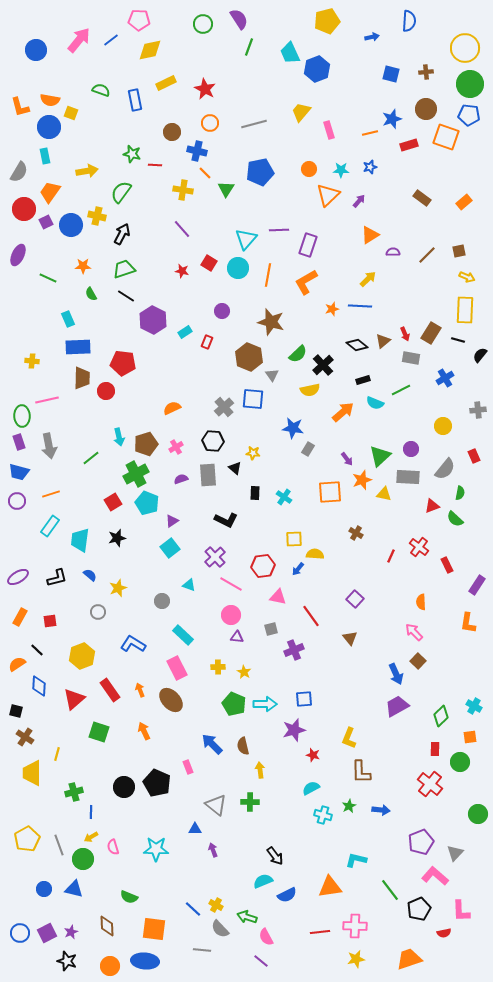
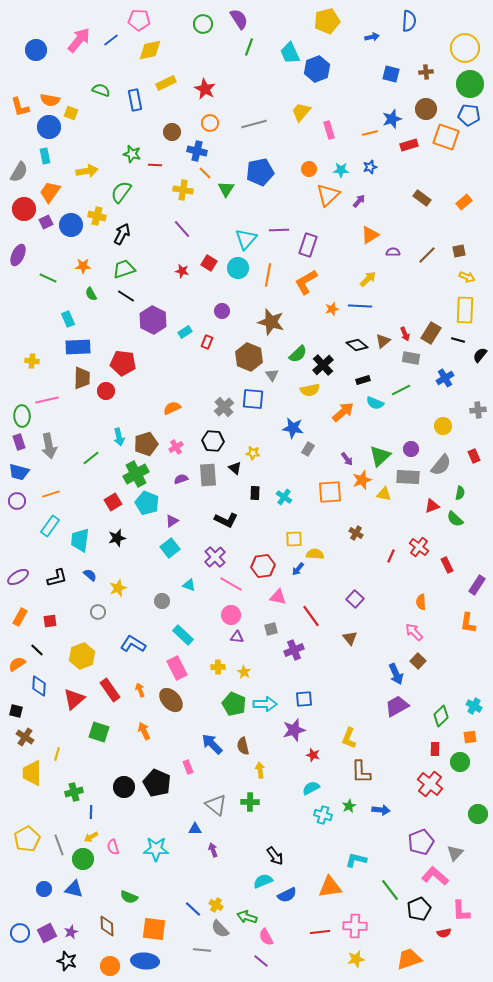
gray semicircle at (445, 469): moved 4 px left, 4 px up
